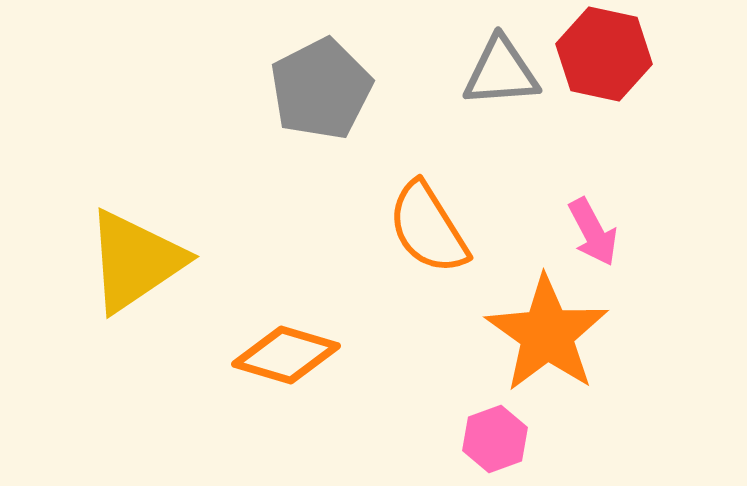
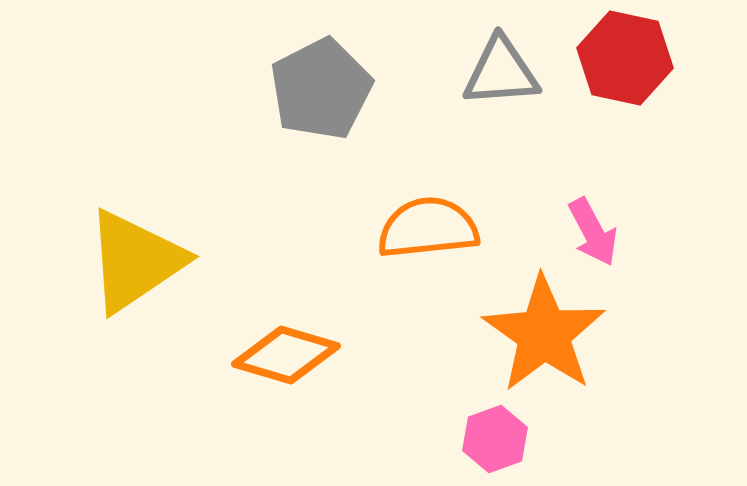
red hexagon: moved 21 px right, 4 px down
orange semicircle: rotated 116 degrees clockwise
orange star: moved 3 px left
